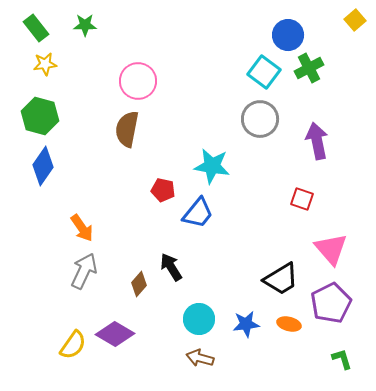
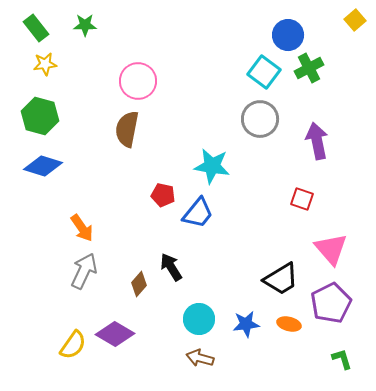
blue diamond: rotated 72 degrees clockwise
red pentagon: moved 5 px down
